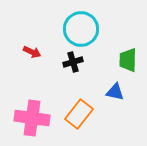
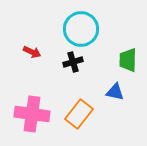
pink cross: moved 4 px up
